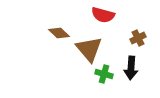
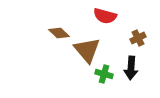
red semicircle: moved 2 px right, 1 px down
brown triangle: moved 2 px left, 1 px down
